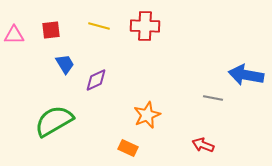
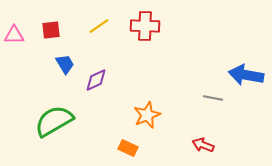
yellow line: rotated 50 degrees counterclockwise
